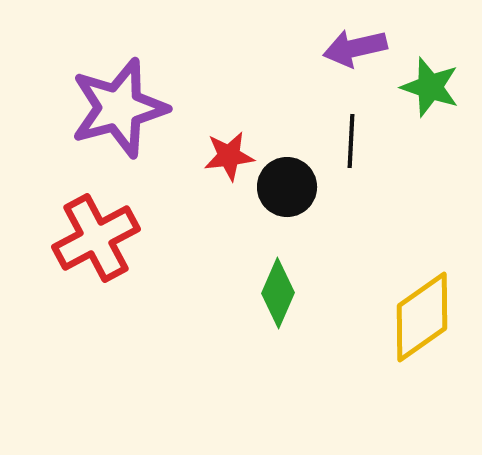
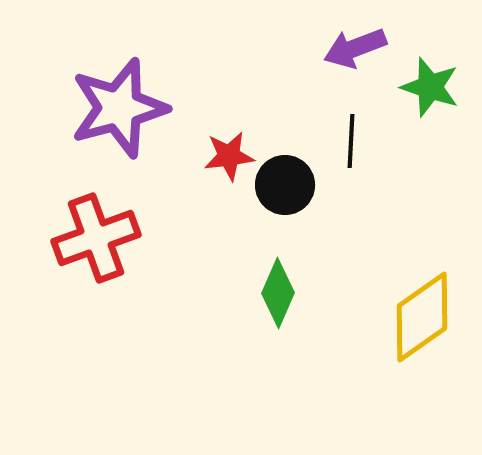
purple arrow: rotated 8 degrees counterclockwise
black circle: moved 2 px left, 2 px up
red cross: rotated 8 degrees clockwise
